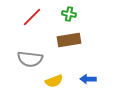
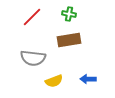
gray semicircle: moved 3 px right, 1 px up
